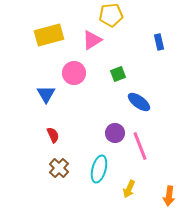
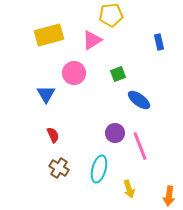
blue ellipse: moved 2 px up
brown cross: rotated 12 degrees counterclockwise
yellow arrow: rotated 42 degrees counterclockwise
